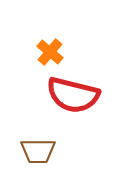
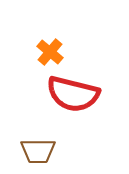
red semicircle: moved 1 px up
